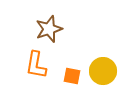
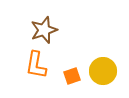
brown star: moved 5 px left, 1 px down
orange square: rotated 30 degrees counterclockwise
